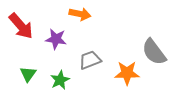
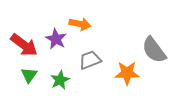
orange arrow: moved 10 px down
red arrow: moved 3 px right, 19 px down; rotated 12 degrees counterclockwise
purple star: rotated 20 degrees clockwise
gray semicircle: moved 2 px up
green triangle: moved 1 px right, 1 px down
